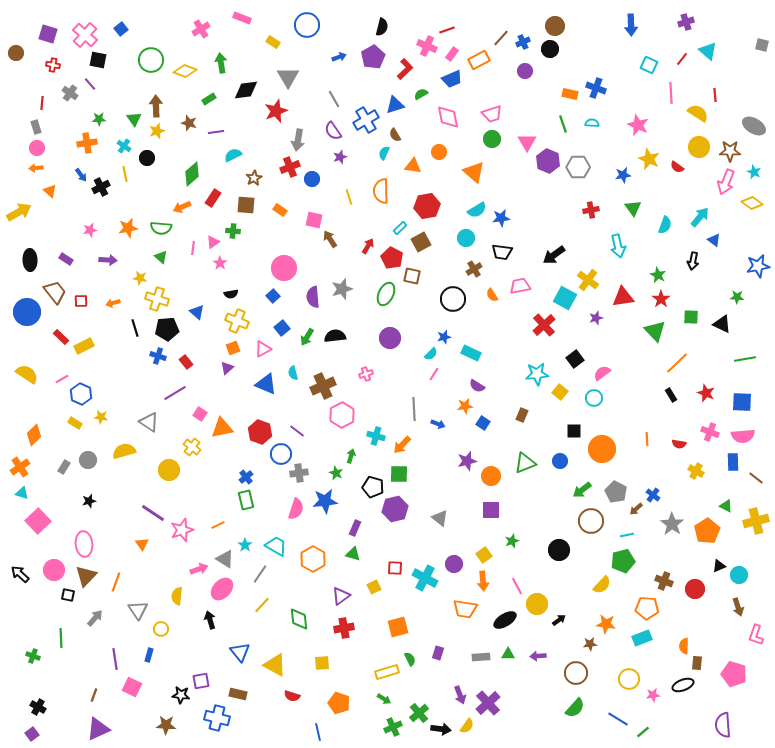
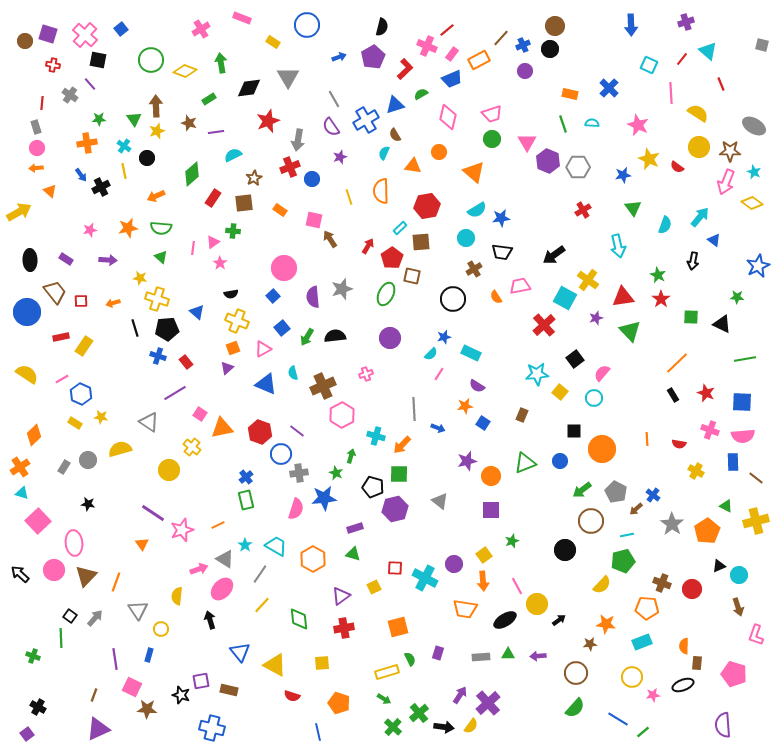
red line at (447, 30): rotated 21 degrees counterclockwise
blue cross at (523, 42): moved 3 px down
brown circle at (16, 53): moved 9 px right, 12 px up
blue cross at (596, 88): moved 13 px right; rotated 24 degrees clockwise
black diamond at (246, 90): moved 3 px right, 2 px up
gray cross at (70, 93): moved 2 px down
red line at (715, 95): moved 6 px right, 11 px up; rotated 16 degrees counterclockwise
red star at (276, 111): moved 8 px left, 10 px down
pink diamond at (448, 117): rotated 25 degrees clockwise
purple semicircle at (333, 131): moved 2 px left, 4 px up
yellow line at (125, 174): moved 1 px left, 3 px up
brown square at (246, 205): moved 2 px left, 2 px up; rotated 12 degrees counterclockwise
orange arrow at (182, 207): moved 26 px left, 11 px up
red cross at (591, 210): moved 8 px left; rotated 21 degrees counterclockwise
brown square at (421, 242): rotated 24 degrees clockwise
red pentagon at (392, 258): rotated 10 degrees clockwise
blue star at (758, 266): rotated 15 degrees counterclockwise
orange semicircle at (492, 295): moved 4 px right, 2 px down
green triangle at (655, 331): moved 25 px left
red rectangle at (61, 337): rotated 56 degrees counterclockwise
yellow rectangle at (84, 346): rotated 30 degrees counterclockwise
pink semicircle at (602, 373): rotated 12 degrees counterclockwise
pink line at (434, 374): moved 5 px right
black rectangle at (671, 395): moved 2 px right
blue arrow at (438, 424): moved 4 px down
pink cross at (710, 432): moved 2 px up
yellow semicircle at (124, 451): moved 4 px left, 2 px up
black star at (89, 501): moved 1 px left, 3 px down; rotated 24 degrees clockwise
blue star at (325, 501): moved 1 px left, 3 px up
gray triangle at (440, 518): moved 17 px up
purple rectangle at (355, 528): rotated 49 degrees clockwise
pink ellipse at (84, 544): moved 10 px left, 1 px up
black circle at (559, 550): moved 6 px right
brown cross at (664, 581): moved 2 px left, 2 px down
red circle at (695, 589): moved 3 px left
black square at (68, 595): moved 2 px right, 21 px down; rotated 24 degrees clockwise
cyan rectangle at (642, 638): moved 4 px down
yellow circle at (629, 679): moved 3 px right, 2 px up
brown rectangle at (238, 694): moved 9 px left, 4 px up
black star at (181, 695): rotated 12 degrees clockwise
purple arrow at (460, 695): rotated 126 degrees counterclockwise
blue cross at (217, 718): moved 5 px left, 10 px down
brown star at (166, 725): moved 19 px left, 16 px up
yellow semicircle at (467, 726): moved 4 px right
green cross at (393, 727): rotated 24 degrees counterclockwise
black arrow at (441, 729): moved 3 px right, 2 px up
purple square at (32, 734): moved 5 px left
